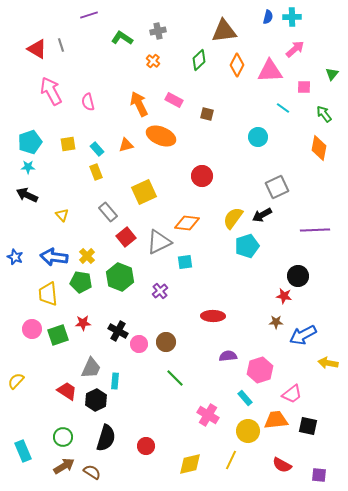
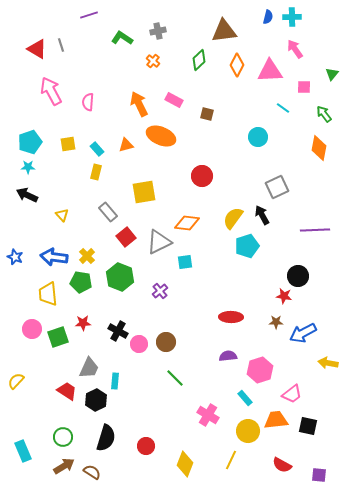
pink arrow at (295, 49): rotated 84 degrees counterclockwise
pink semicircle at (88, 102): rotated 18 degrees clockwise
yellow rectangle at (96, 172): rotated 35 degrees clockwise
yellow square at (144, 192): rotated 15 degrees clockwise
black arrow at (262, 215): rotated 90 degrees clockwise
red ellipse at (213, 316): moved 18 px right, 1 px down
green square at (58, 335): moved 2 px down
blue arrow at (303, 335): moved 2 px up
gray trapezoid at (91, 368): moved 2 px left
yellow diamond at (190, 464): moved 5 px left; rotated 55 degrees counterclockwise
